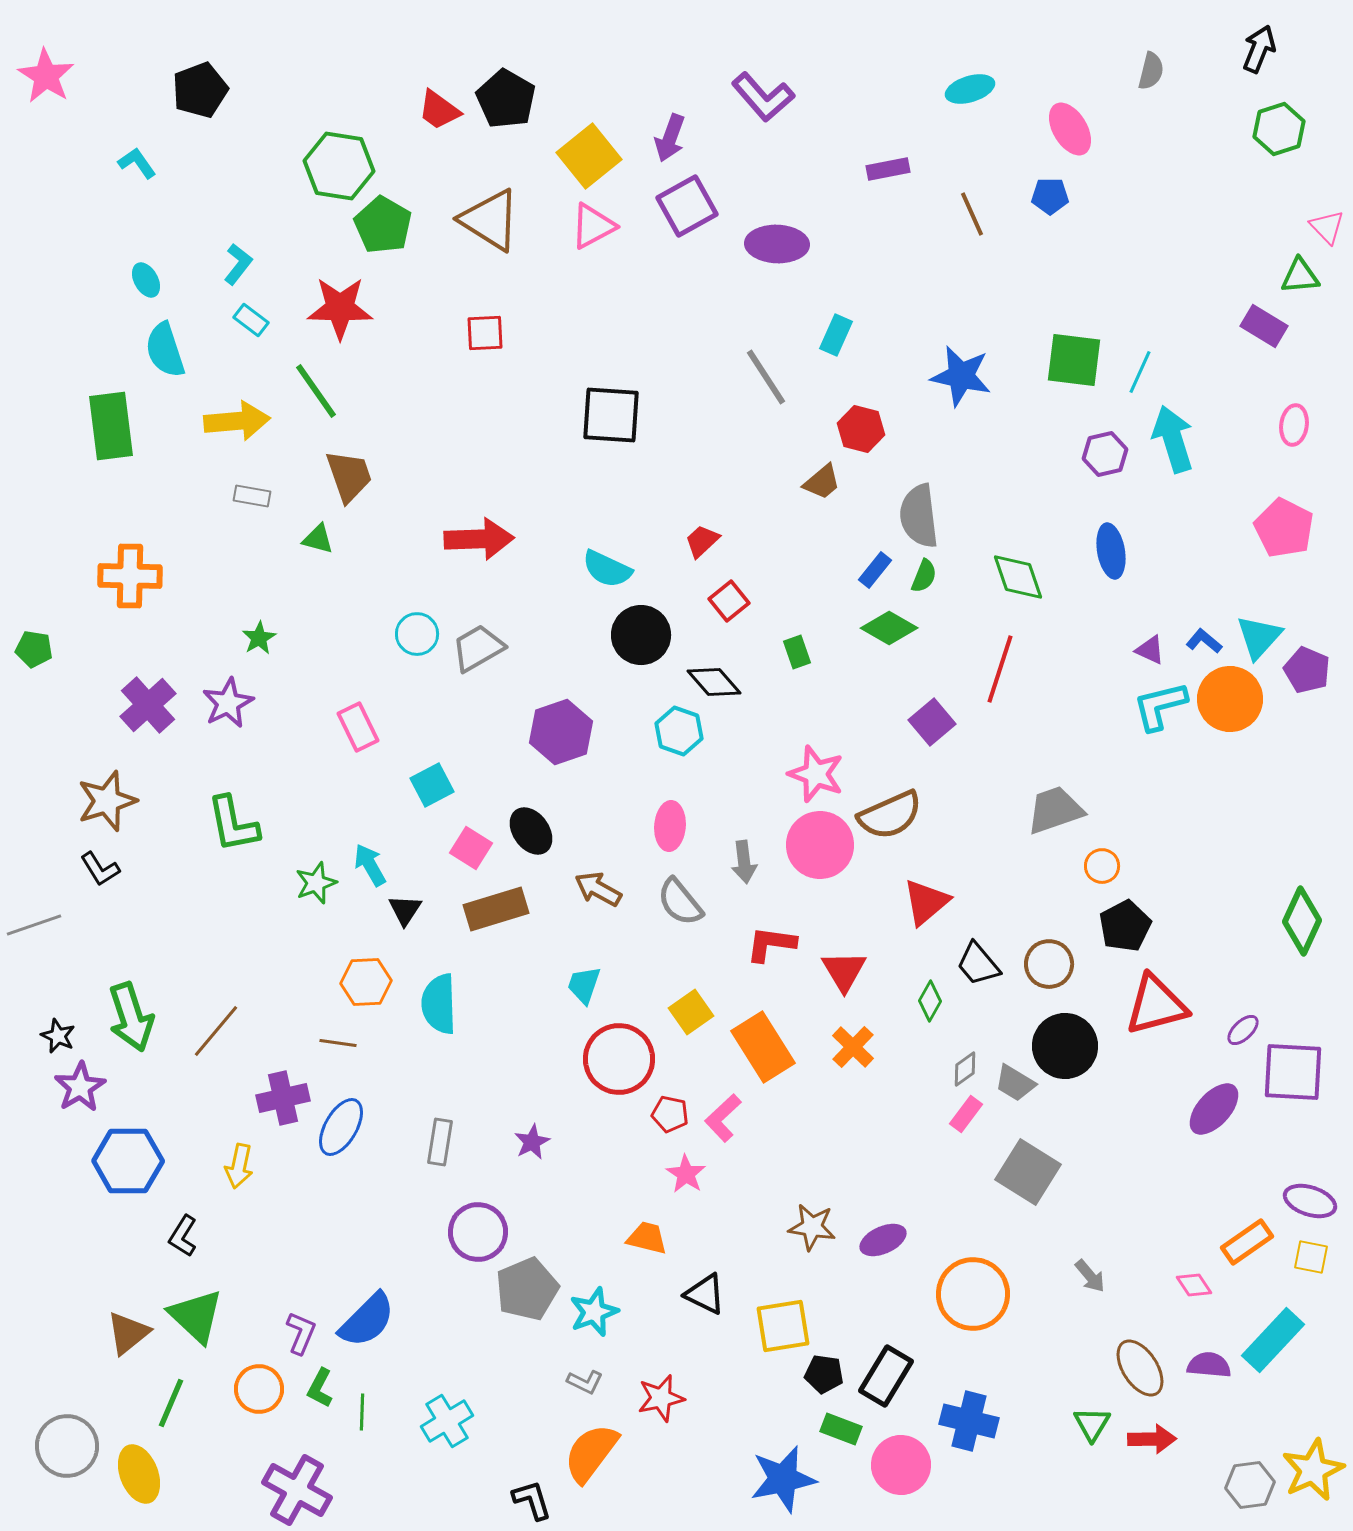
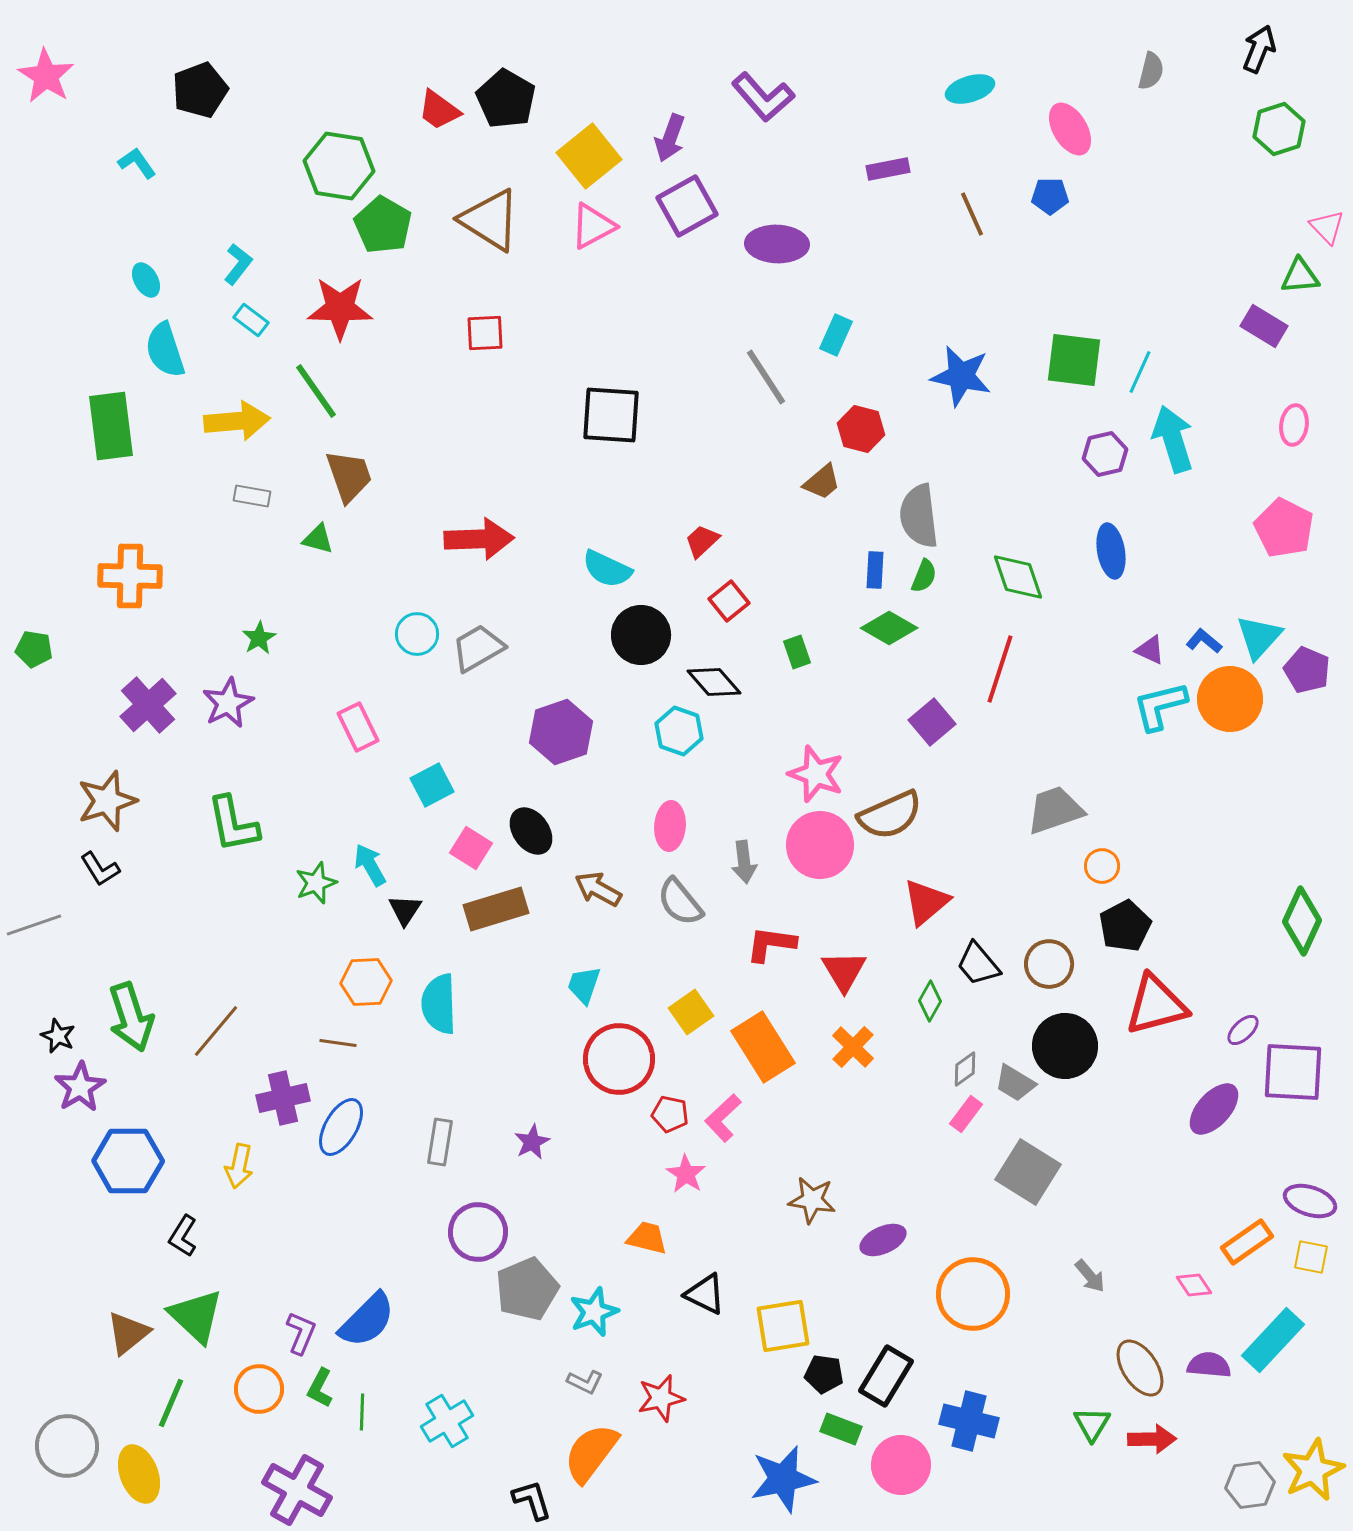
blue rectangle at (875, 570): rotated 36 degrees counterclockwise
brown star at (812, 1227): moved 27 px up
